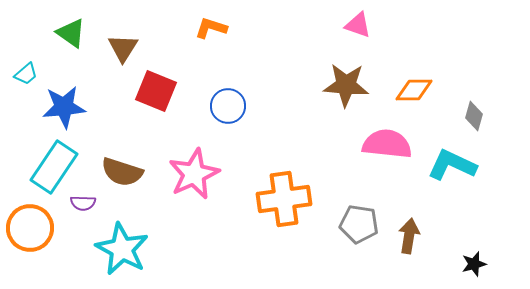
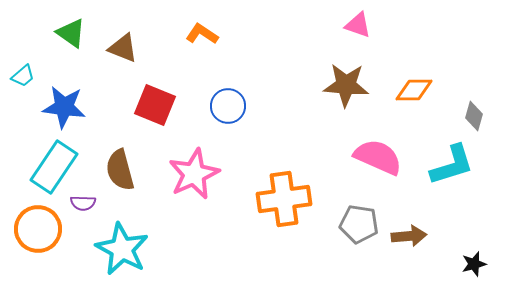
orange L-shape: moved 9 px left, 6 px down; rotated 16 degrees clockwise
brown triangle: rotated 40 degrees counterclockwise
cyan trapezoid: moved 3 px left, 2 px down
red square: moved 1 px left, 14 px down
blue star: rotated 12 degrees clockwise
pink semicircle: moved 9 px left, 13 px down; rotated 18 degrees clockwise
cyan L-shape: rotated 138 degrees clockwise
brown semicircle: moved 2 px left, 2 px up; rotated 57 degrees clockwise
orange circle: moved 8 px right, 1 px down
brown arrow: rotated 76 degrees clockwise
